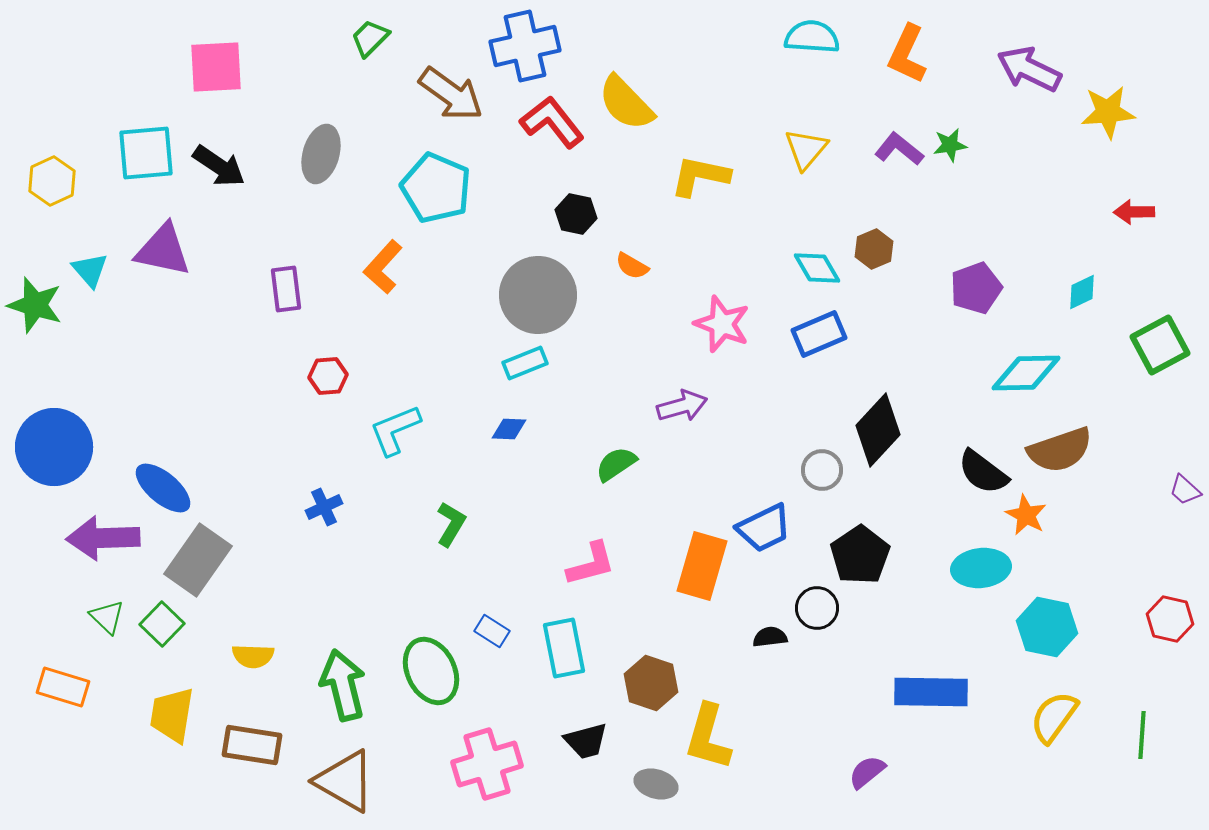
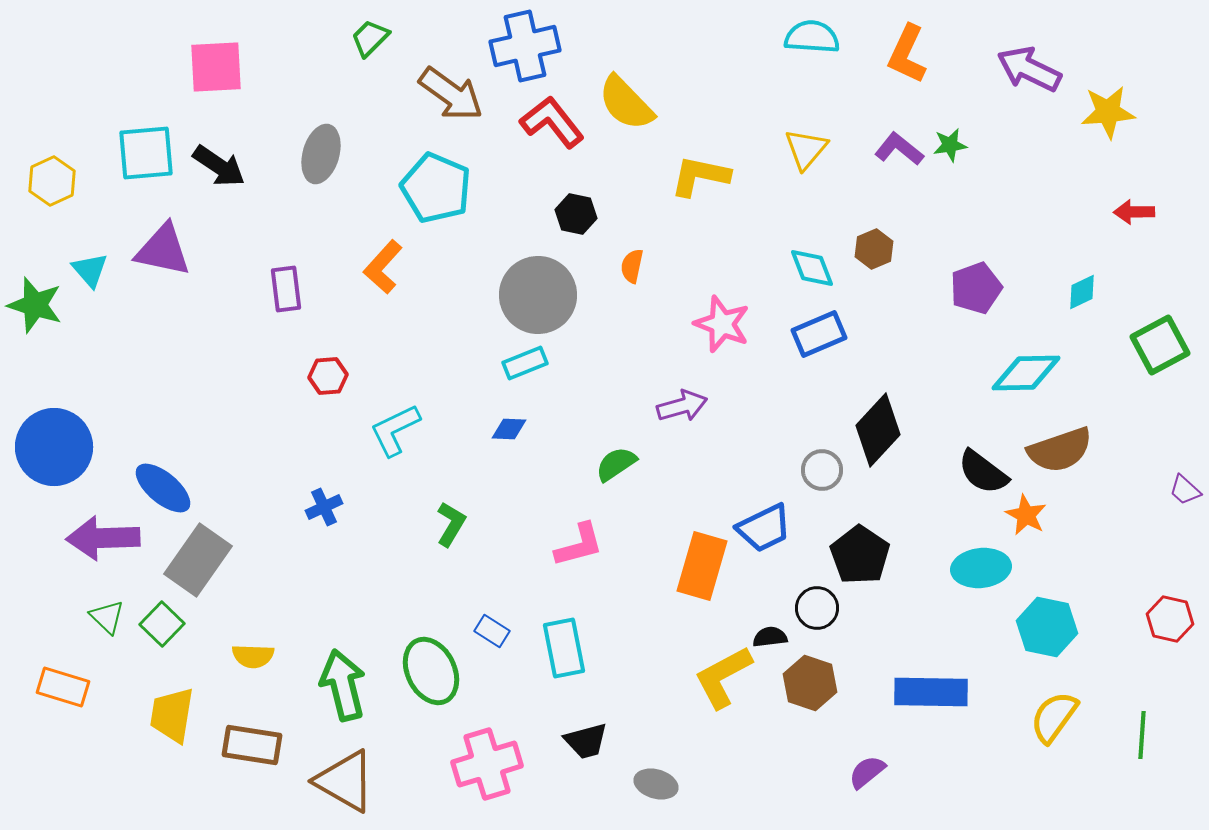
orange semicircle at (632, 266): rotated 72 degrees clockwise
cyan diamond at (817, 268): moved 5 px left; rotated 9 degrees clockwise
cyan L-shape at (395, 430): rotated 4 degrees counterclockwise
black pentagon at (860, 555): rotated 4 degrees counterclockwise
pink L-shape at (591, 564): moved 12 px left, 19 px up
brown hexagon at (651, 683): moved 159 px right
yellow L-shape at (708, 737): moved 15 px right, 60 px up; rotated 46 degrees clockwise
